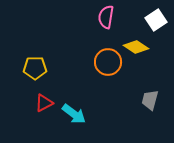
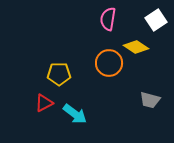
pink semicircle: moved 2 px right, 2 px down
orange circle: moved 1 px right, 1 px down
yellow pentagon: moved 24 px right, 6 px down
gray trapezoid: rotated 90 degrees counterclockwise
cyan arrow: moved 1 px right
